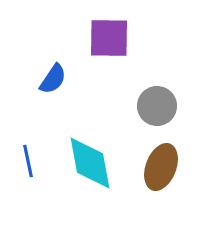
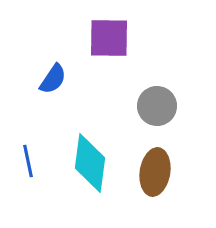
cyan diamond: rotated 18 degrees clockwise
brown ellipse: moved 6 px left, 5 px down; rotated 12 degrees counterclockwise
